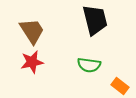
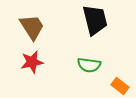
brown trapezoid: moved 4 px up
